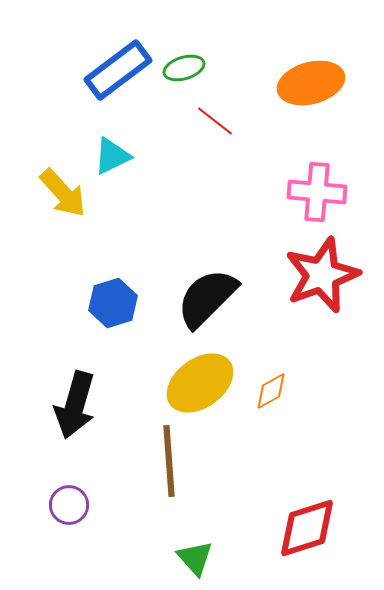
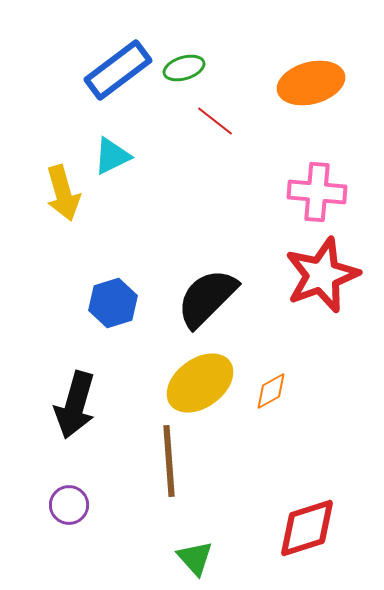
yellow arrow: rotated 26 degrees clockwise
